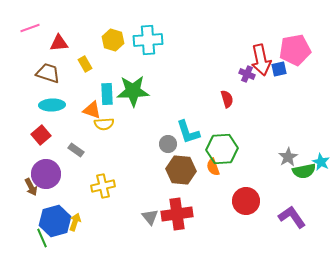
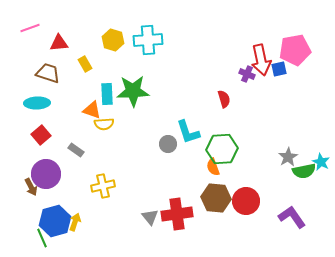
red semicircle: moved 3 px left
cyan ellipse: moved 15 px left, 2 px up
brown hexagon: moved 35 px right, 28 px down
